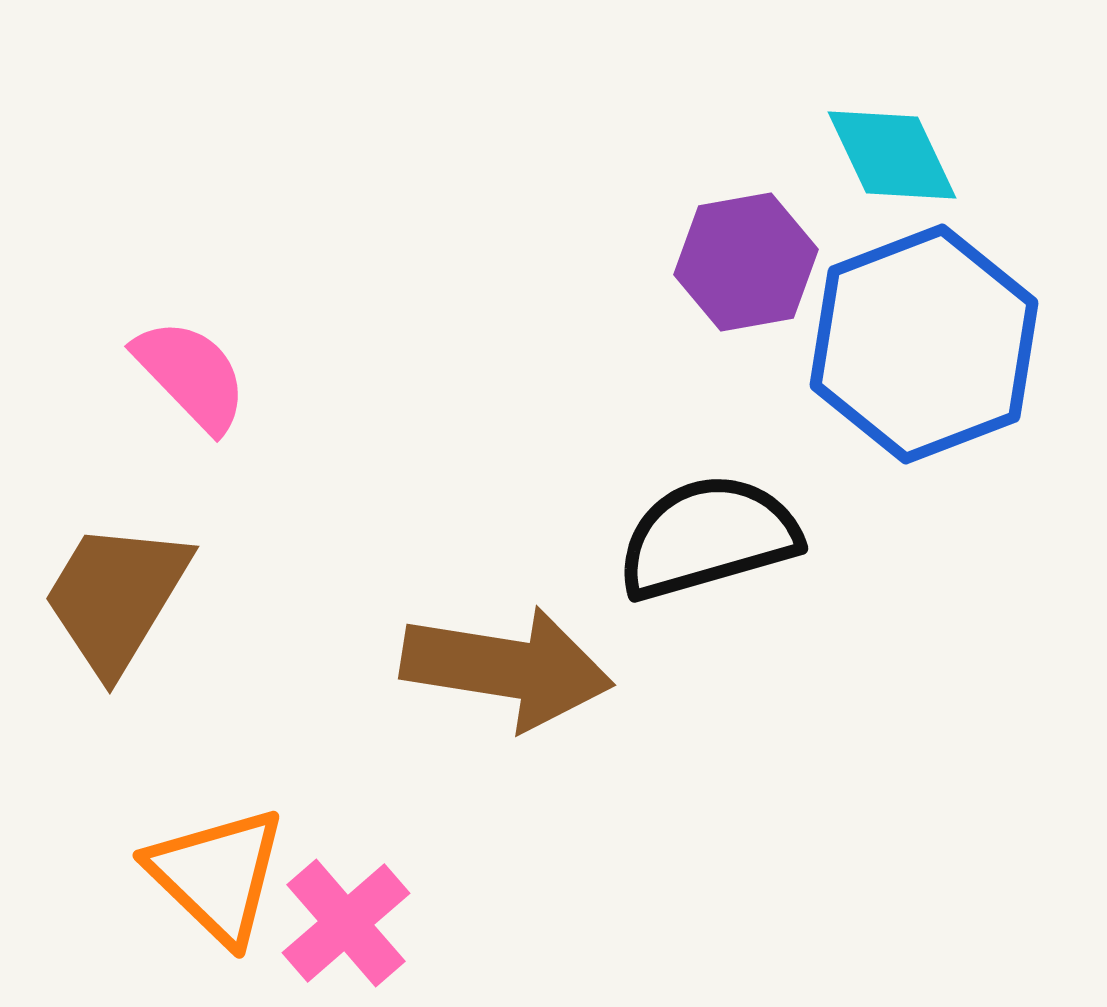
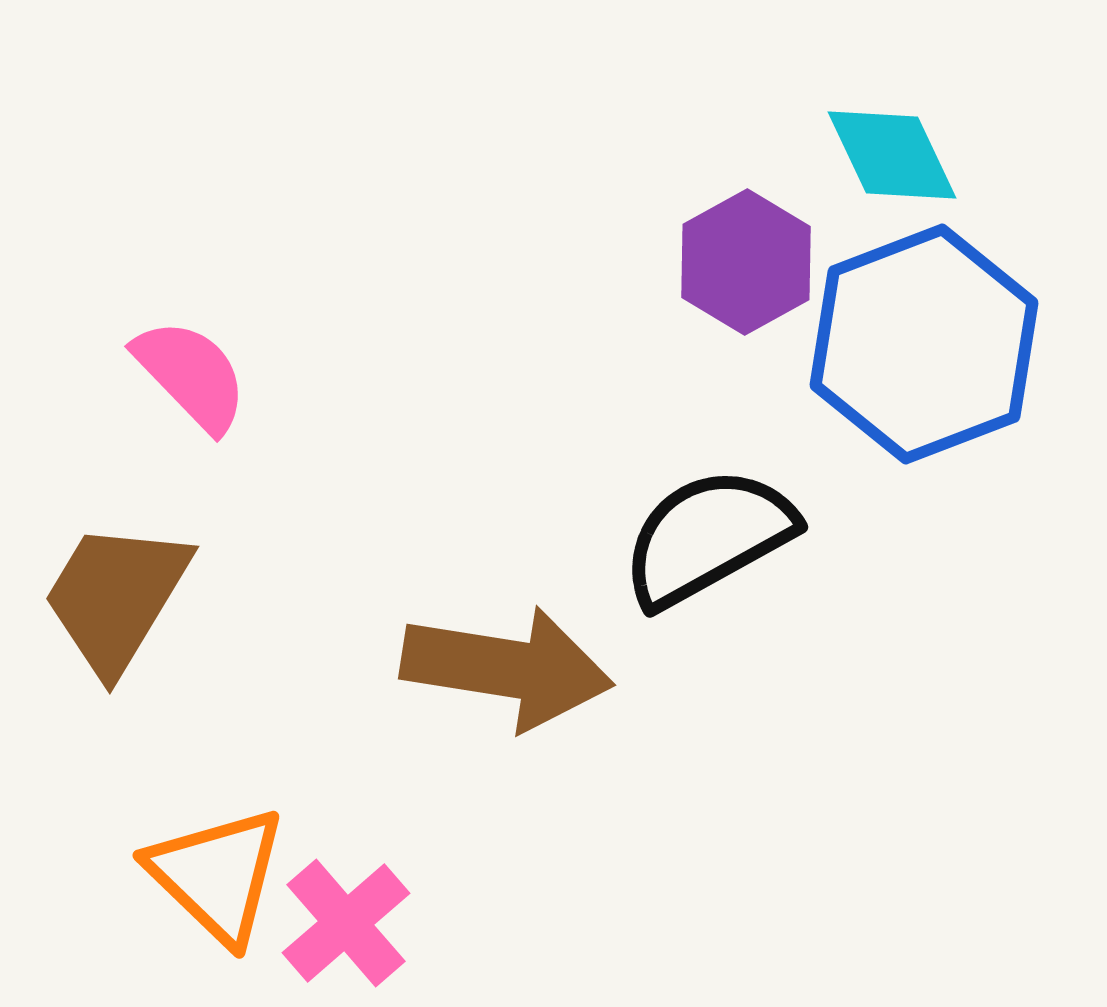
purple hexagon: rotated 19 degrees counterclockwise
black semicircle: rotated 13 degrees counterclockwise
